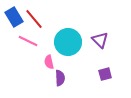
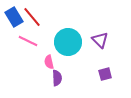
red line: moved 2 px left, 2 px up
purple semicircle: moved 3 px left
